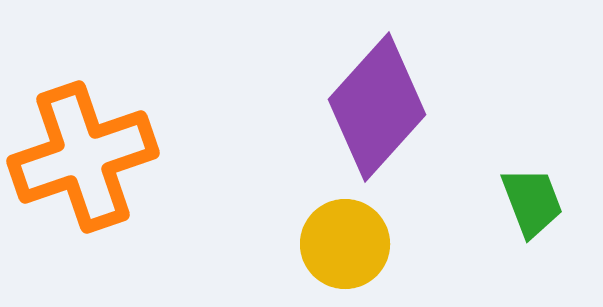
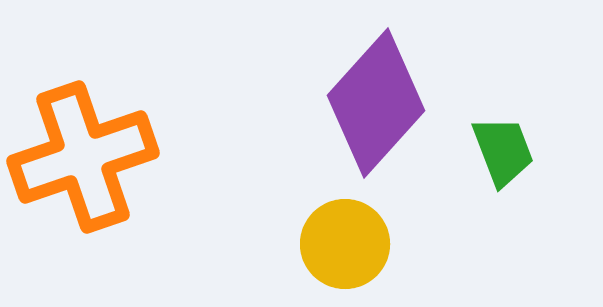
purple diamond: moved 1 px left, 4 px up
green trapezoid: moved 29 px left, 51 px up
